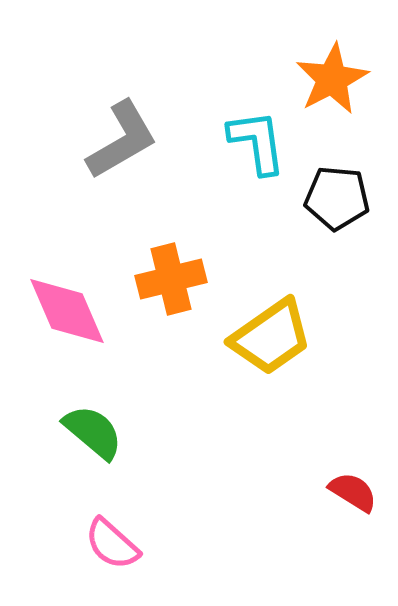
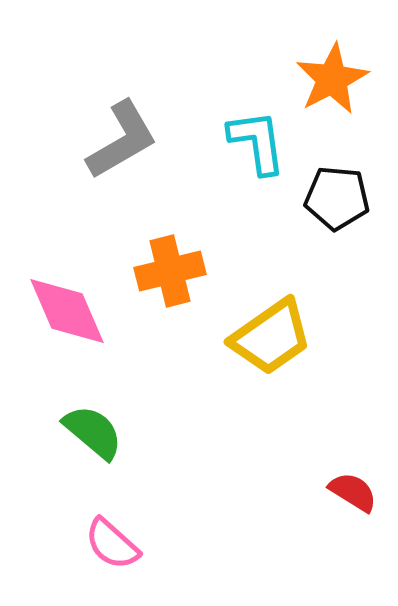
orange cross: moved 1 px left, 8 px up
